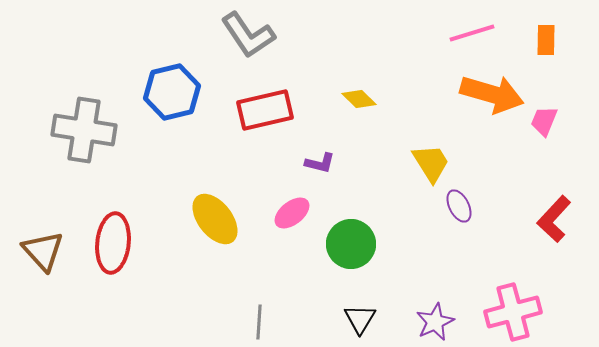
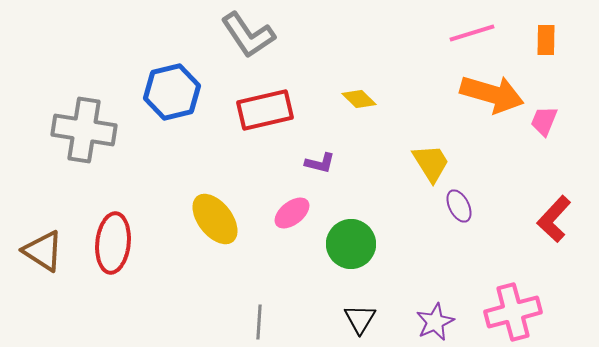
brown triangle: rotated 15 degrees counterclockwise
